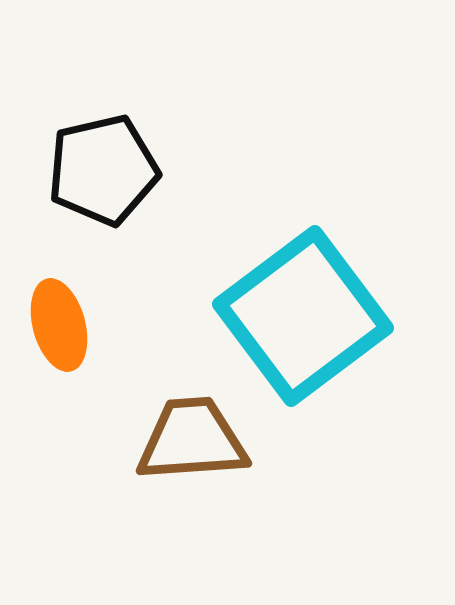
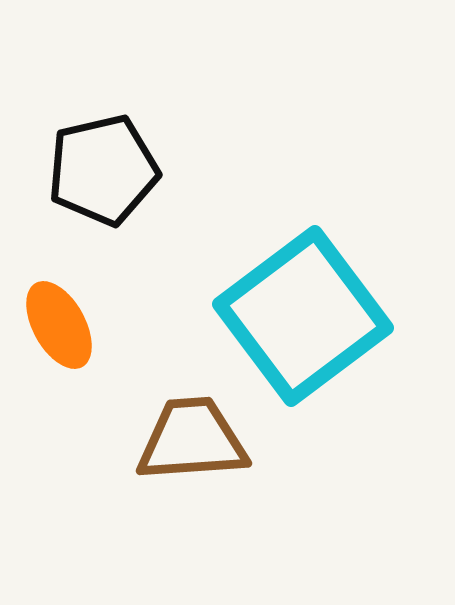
orange ellipse: rotated 14 degrees counterclockwise
